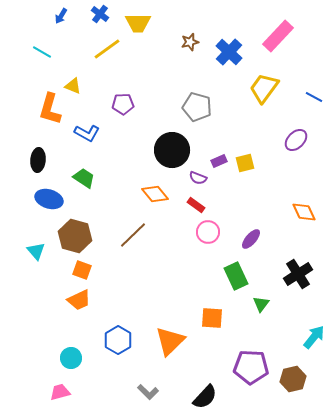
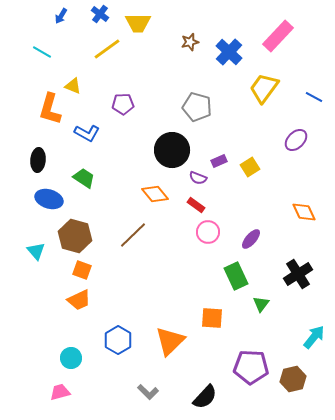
yellow square at (245, 163): moved 5 px right, 4 px down; rotated 18 degrees counterclockwise
